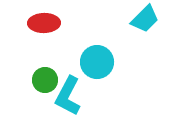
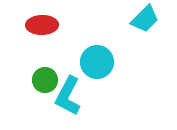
red ellipse: moved 2 px left, 2 px down
